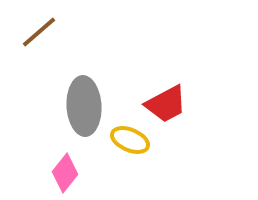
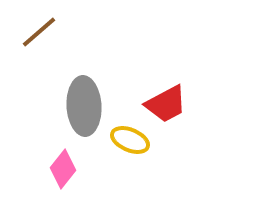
pink diamond: moved 2 px left, 4 px up
